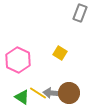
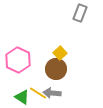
yellow square: rotated 16 degrees clockwise
brown circle: moved 13 px left, 24 px up
